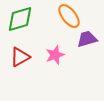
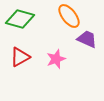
green diamond: rotated 32 degrees clockwise
purple trapezoid: rotated 40 degrees clockwise
pink star: moved 1 px right, 4 px down
